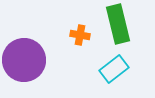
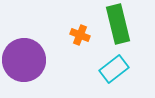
orange cross: rotated 12 degrees clockwise
